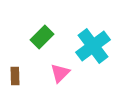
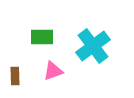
green rectangle: rotated 45 degrees clockwise
pink triangle: moved 7 px left, 2 px up; rotated 25 degrees clockwise
